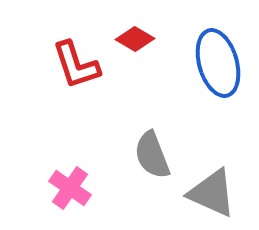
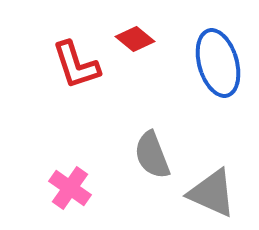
red diamond: rotated 9 degrees clockwise
